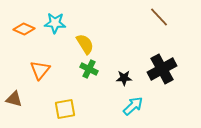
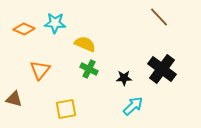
yellow semicircle: rotated 35 degrees counterclockwise
black cross: rotated 24 degrees counterclockwise
yellow square: moved 1 px right
